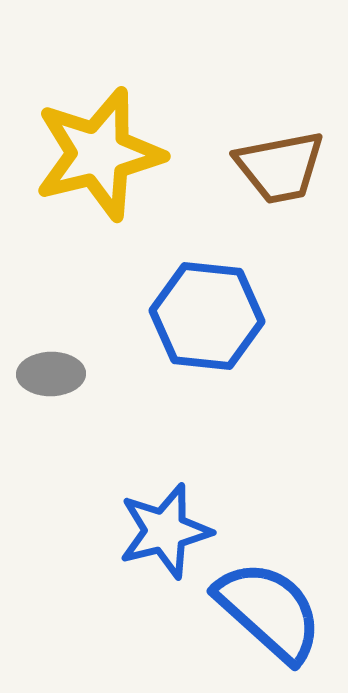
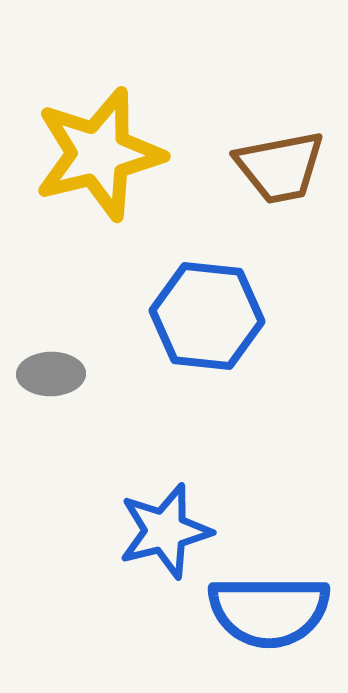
blue semicircle: rotated 138 degrees clockwise
